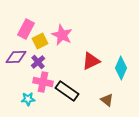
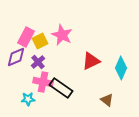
pink rectangle: moved 8 px down
purple diamond: rotated 20 degrees counterclockwise
black rectangle: moved 6 px left, 3 px up
